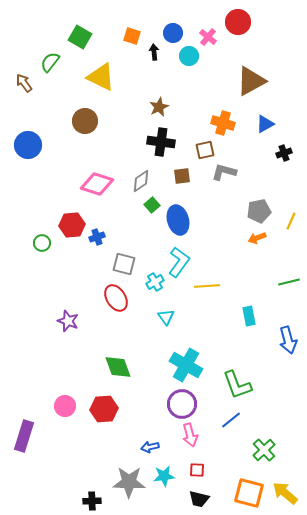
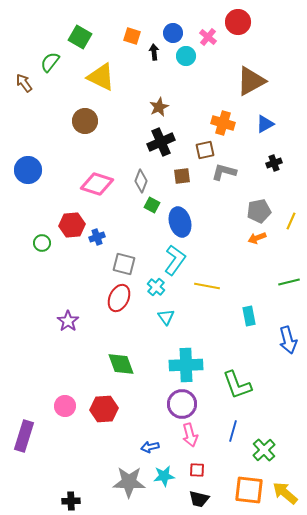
cyan circle at (189, 56): moved 3 px left
black cross at (161, 142): rotated 32 degrees counterclockwise
blue circle at (28, 145): moved 25 px down
black cross at (284, 153): moved 10 px left, 10 px down
gray diamond at (141, 181): rotated 35 degrees counterclockwise
green square at (152, 205): rotated 21 degrees counterclockwise
blue ellipse at (178, 220): moved 2 px right, 2 px down
cyan L-shape at (179, 262): moved 4 px left, 2 px up
cyan cross at (155, 282): moved 1 px right, 5 px down; rotated 18 degrees counterclockwise
yellow line at (207, 286): rotated 15 degrees clockwise
red ellipse at (116, 298): moved 3 px right; rotated 56 degrees clockwise
purple star at (68, 321): rotated 15 degrees clockwise
cyan cross at (186, 365): rotated 32 degrees counterclockwise
green diamond at (118, 367): moved 3 px right, 3 px up
blue line at (231, 420): moved 2 px right, 11 px down; rotated 35 degrees counterclockwise
orange square at (249, 493): moved 3 px up; rotated 8 degrees counterclockwise
black cross at (92, 501): moved 21 px left
